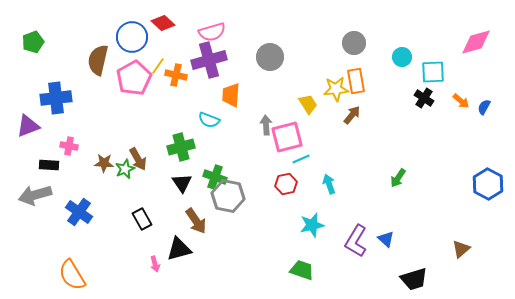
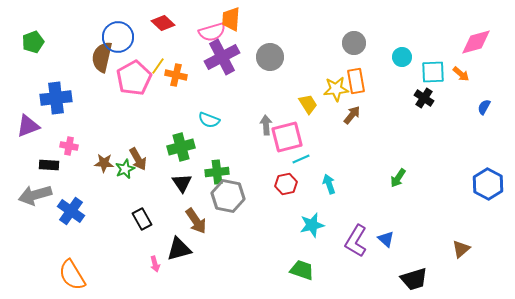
blue circle at (132, 37): moved 14 px left
brown semicircle at (98, 60): moved 4 px right, 3 px up
purple cross at (209, 60): moved 13 px right, 3 px up; rotated 12 degrees counterclockwise
orange trapezoid at (231, 95): moved 76 px up
orange arrow at (461, 101): moved 27 px up
green cross at (215, 177): moved 2 px right, 5 px up; rotated 25 degrees counterclockwise
blue cross at (79, 212): moved 8 px left, 1 px up
